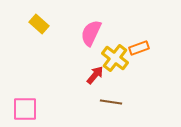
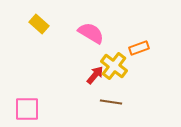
pink semicircle: rotated 96 degrees clockwise
yellow cross: moved 1 px left, 8 px down
pink square: moved 2 px right
